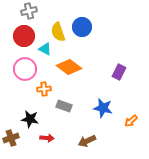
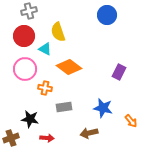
blue circle: moved 25 px right, 12 px up
orange cross: moved 1 px right, 1 px up; rotated 16 degrees clockwise
gray rectangle: moved 1 px down; rotated 28 degrees counterclockwise
orange arrow: rotated 88 degrees counterclockwise
brown arrow: moved 2 px right, 8 px up; rotated 12 degrees clockwise
